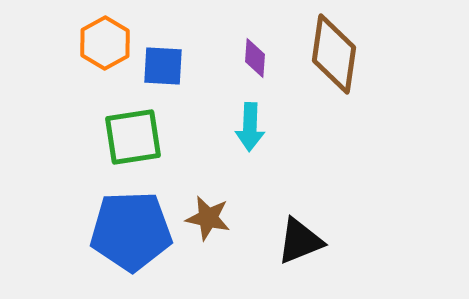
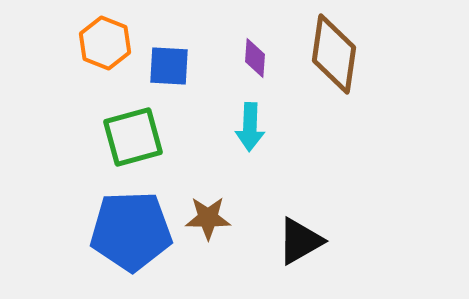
orange hexagon: rotated 9 degrees counterclockwise
blue square: moved 6 px right
green square: rotated 6 degrees counterclockwise
brown star: rotated 12 degrees counterclockwise
black triangle: rotated 8 degrees counterclockwise
